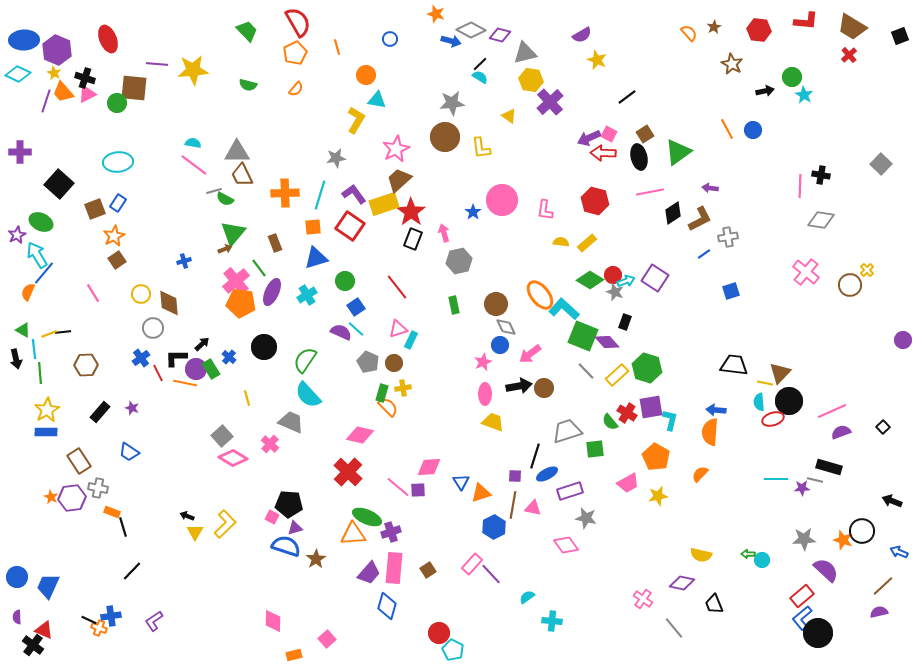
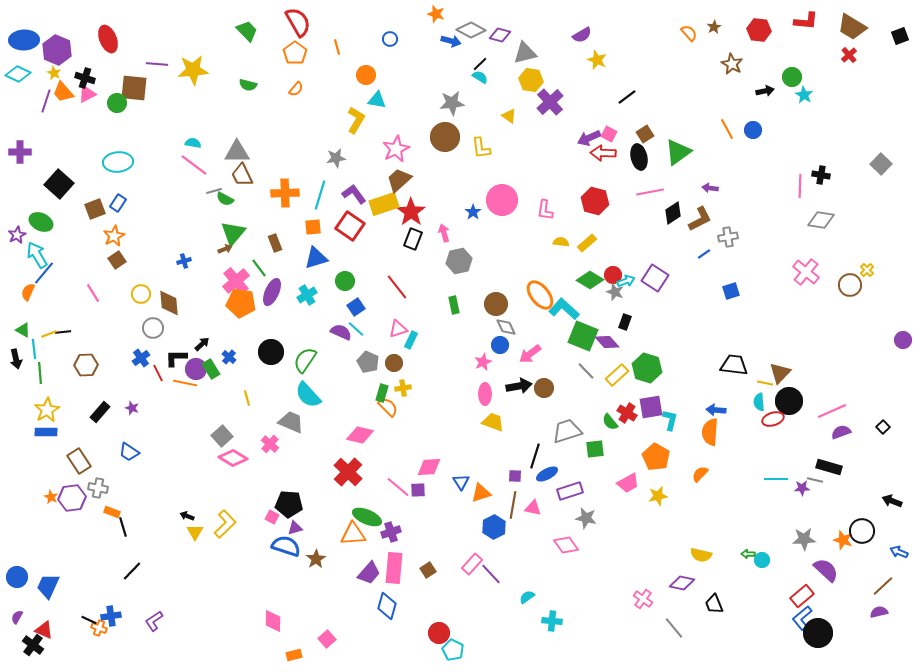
orange pentagon at (295, 53): rotated 10 degrees counterclockwise
black circle at (264, 347): moved 7 px right, 5 px down
purple semicircle at (17, 617): rotated 32 degrees clockwise
